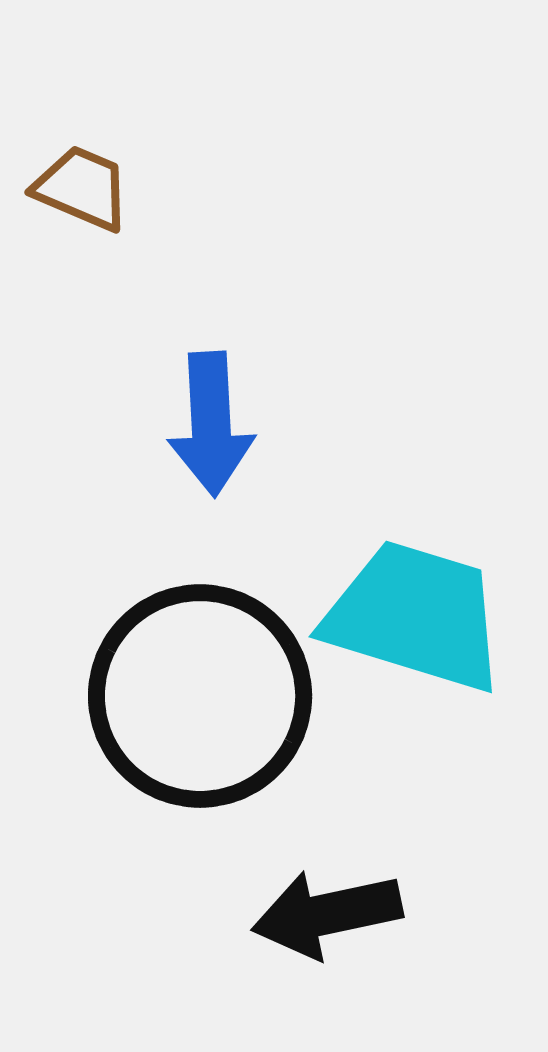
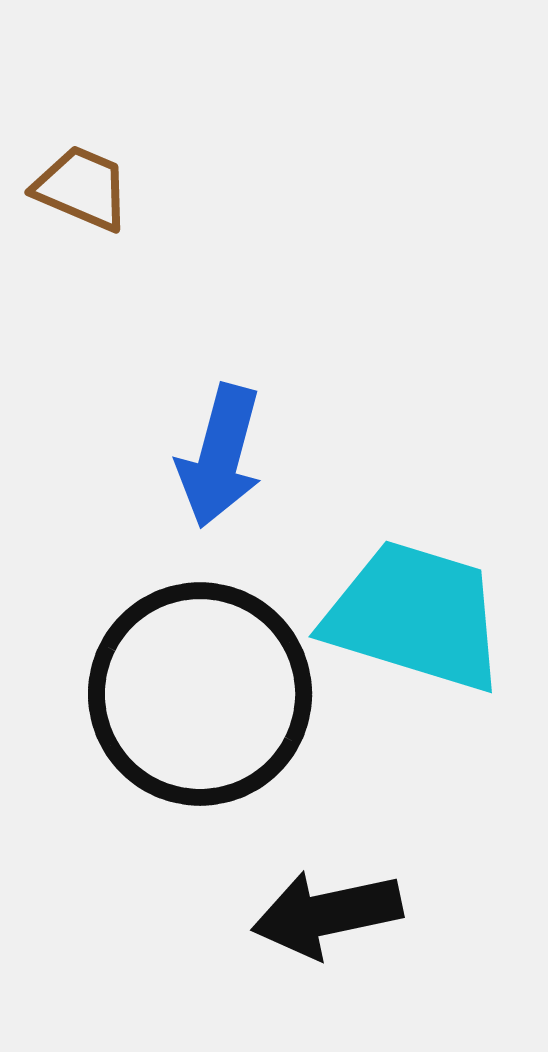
blue arrow: moved 9 px right, 32 px down; rotated 18 degrees clockwise
black circle: moved 2 px up
